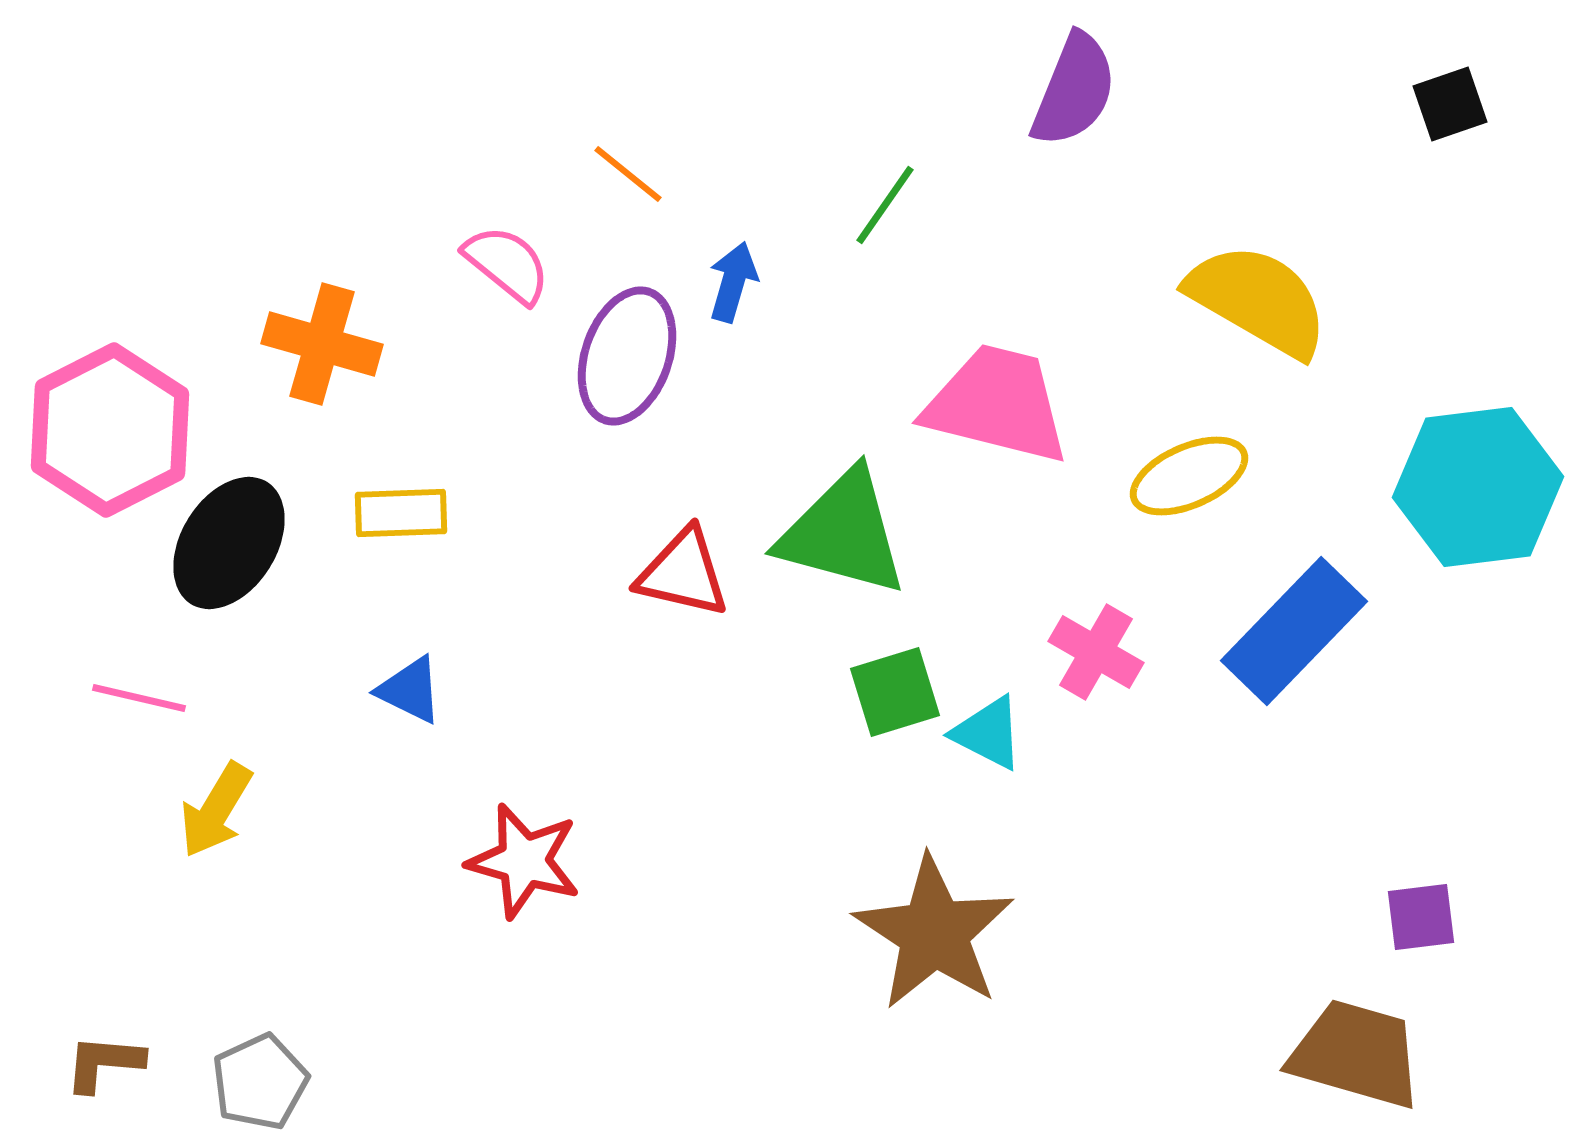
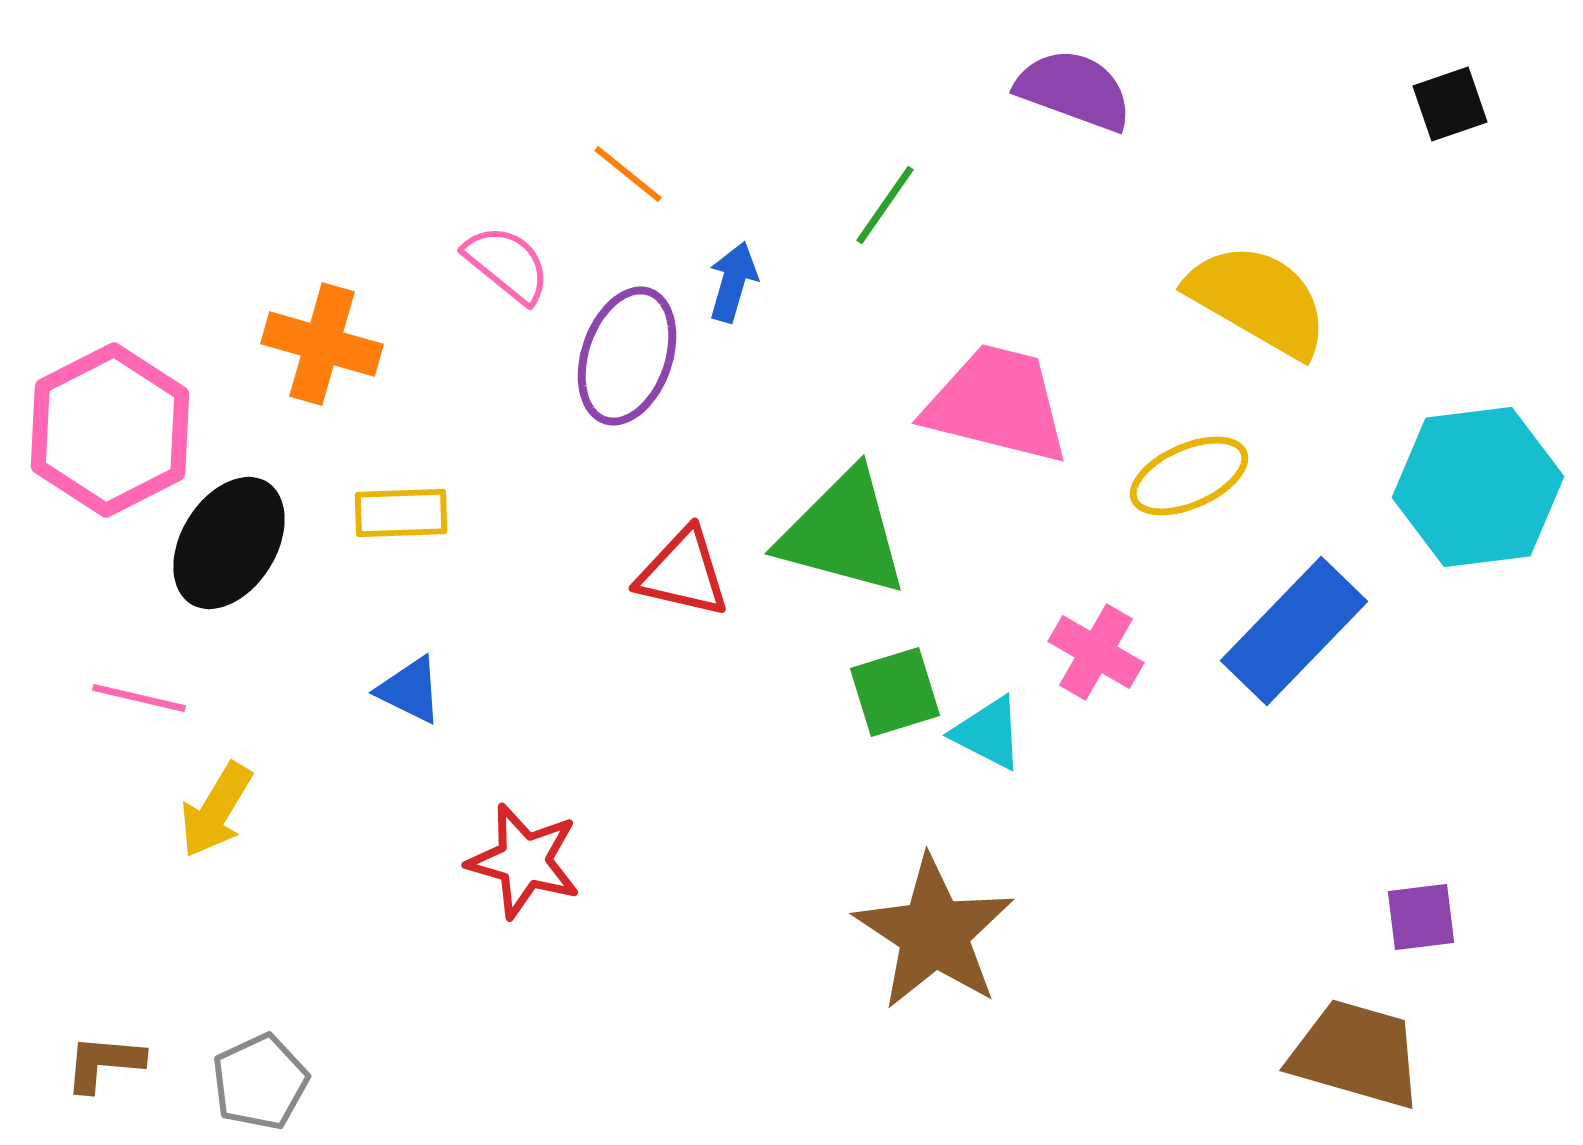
purple semicircle: rotated 92 degrees counterclockwise
